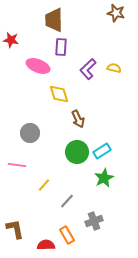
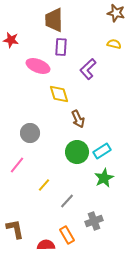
yellow semicircle: moved 24 px up
pink line: rotated 60 degrees counterclockwise
